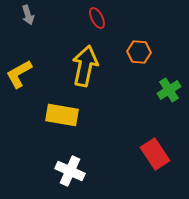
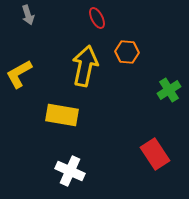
orange hexagon: moved 12 px left
